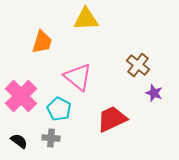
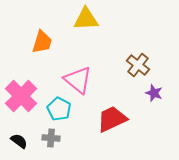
pink triangle: moved 3 px down
